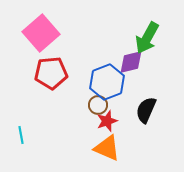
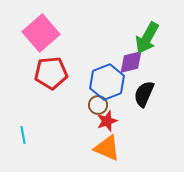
black semicircle: moved 2 px left, 16 px up
cyan line: moved 2 px right
